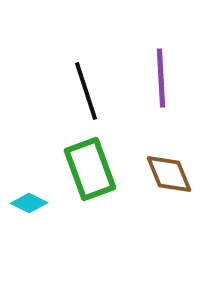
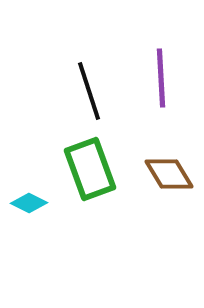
black line: moved 3 px right
brown diamond: rotated 9 degrees counterclockwise
